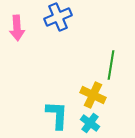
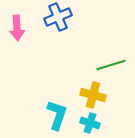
green line: rotated 64 degrees clockwise
yellow cross: rotated 10 degrees counterclockwise
cyan L-shape: rotated 16 degrees clockwise
cyan cross: rotated 18 degrees counterclockwise
